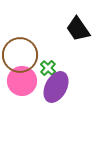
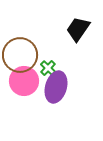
black trapezoid: rotated 68 degrees clockwise
pink circle: moved 2 px right
purple ellipse: rotated 12 degrees counterclockwise
